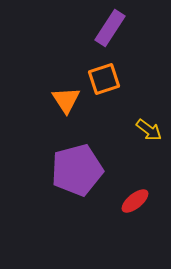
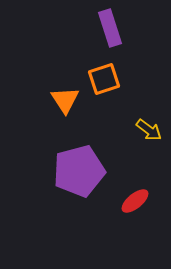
purple rectangle: rotated 51 degrees counterclockwise
orange triangle: moved 1 px left
purple pentagon: moved 2 px right, 1 px down
